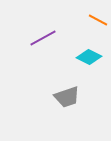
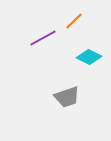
orange line: moved 24 px left, 1 px down; rotated 72 degrees counterclockwise
